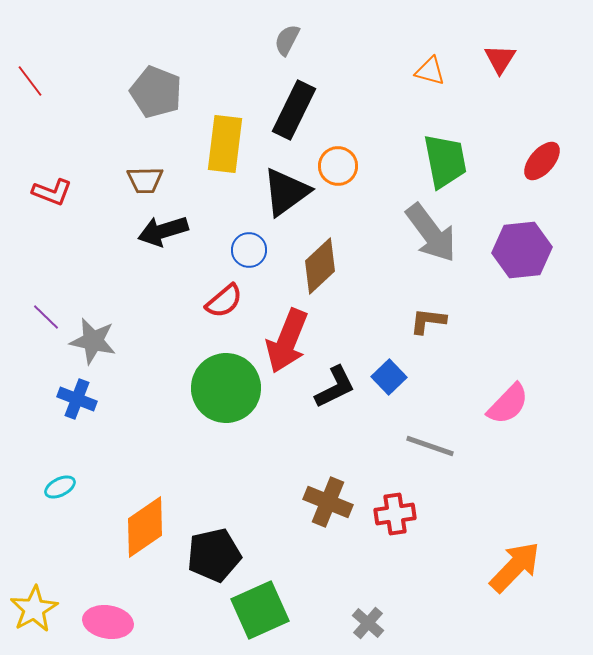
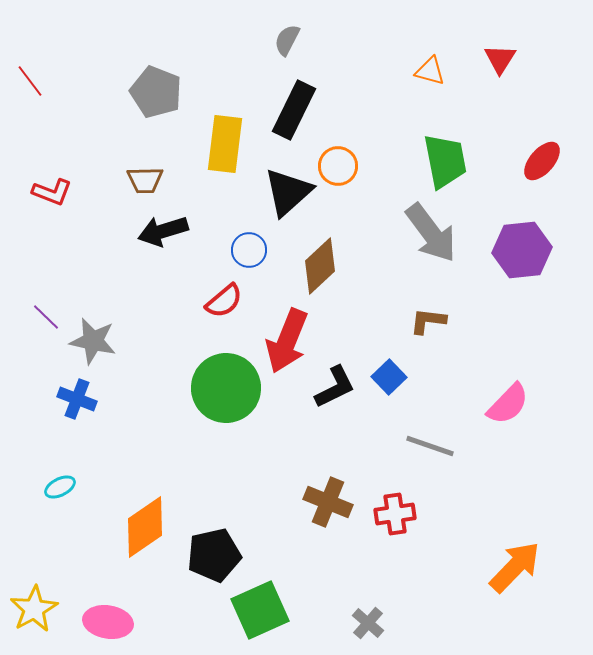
black triangle: moved 2 px right; rotated 6 degrees counterclockwise
